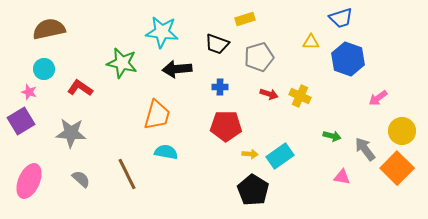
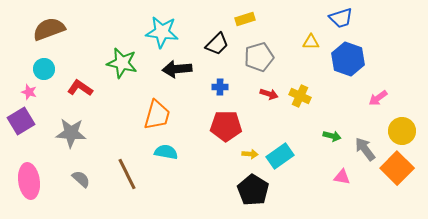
brown semicircle: rotated 8 degrees counterclockwise
black trapezoid: rotated 65 degrees counterclockwise
pink ellipse: rotated 32 degrees counterclockwise
